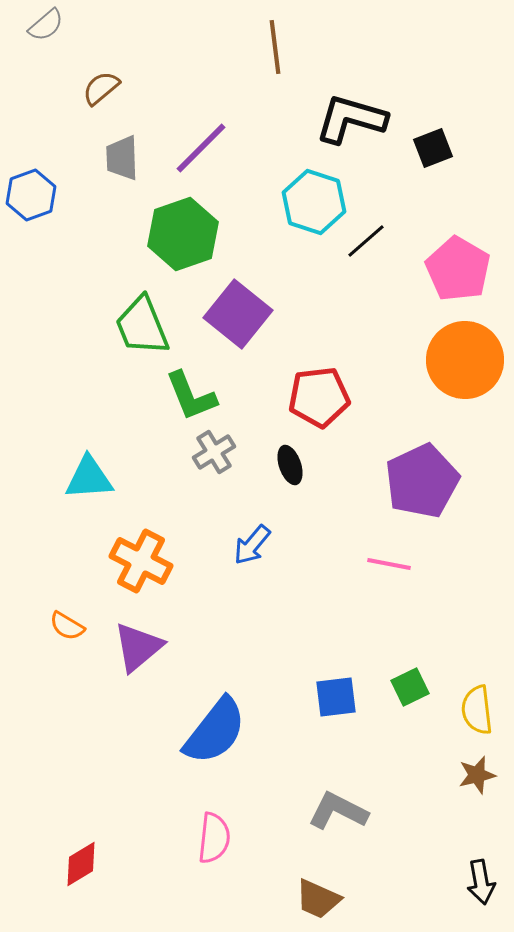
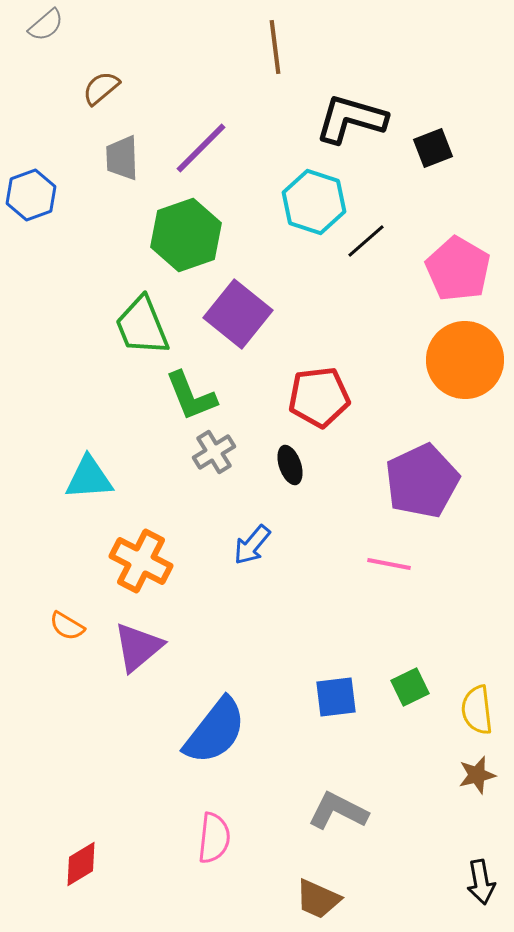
green hexagon: moved 3 px right, 1 px down
